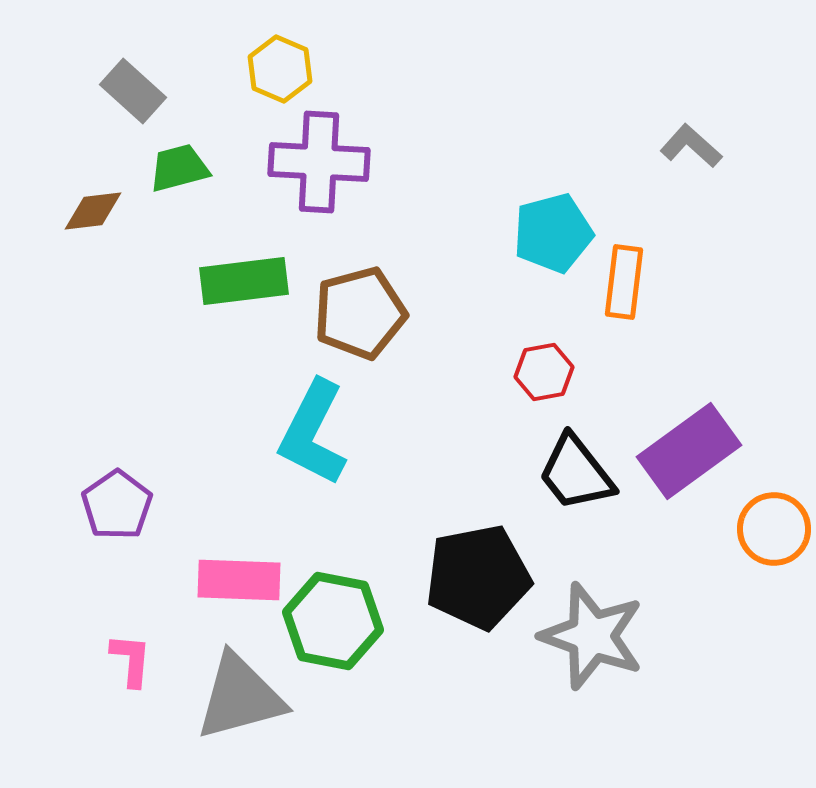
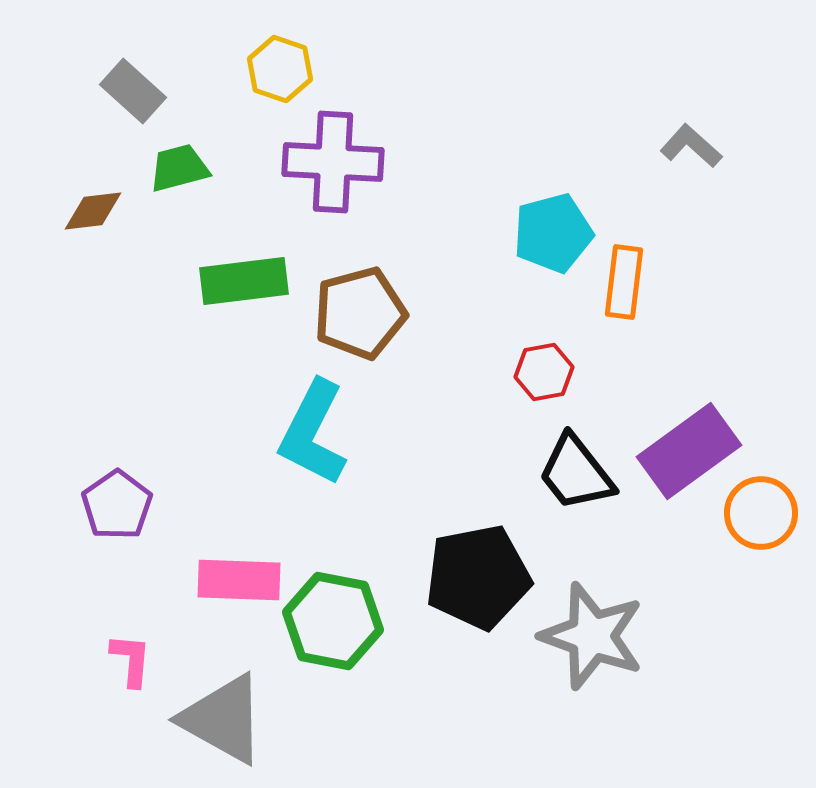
yellow hexagon: rotated 4 degrees counterclockwise
purple cross: moved 14 px right
orange circle: moved 13 px left, 16 px up
gray triangle: moved 17 px left, 22 px down; rotated 44 degrees clockwise
